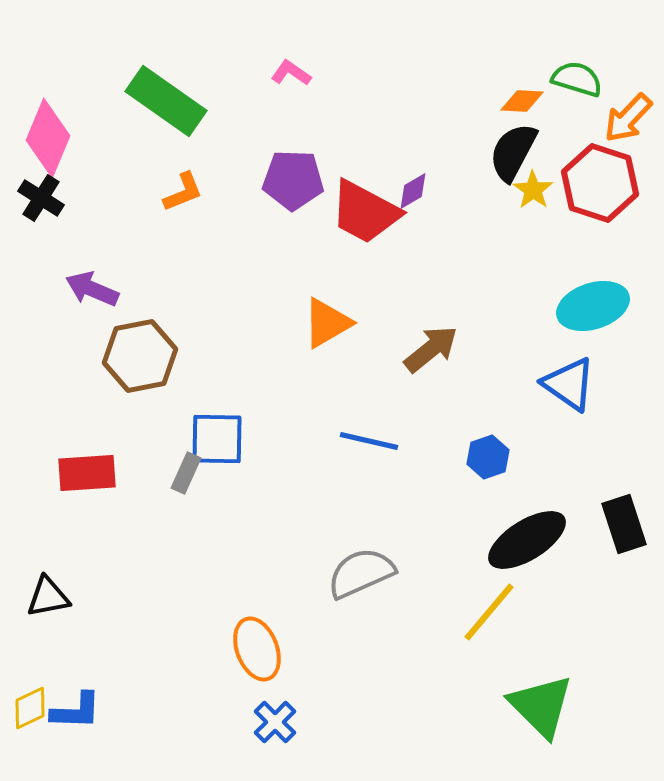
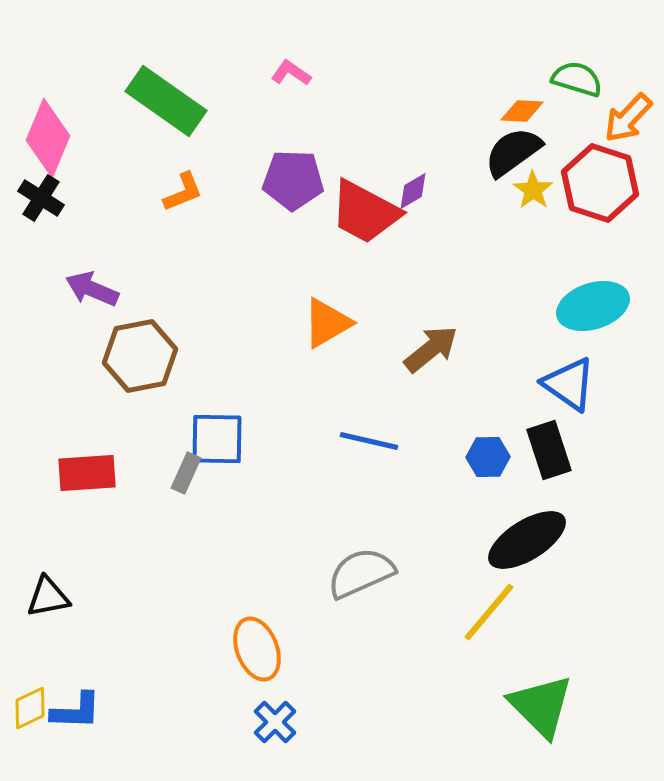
orange diamond: moved 10 px down
black semicircle: rotated 26 degrees clockwise
blue hexagon: rotated 18 degrees clockwise
black rectangle: moved 75 px left, 74 px up
